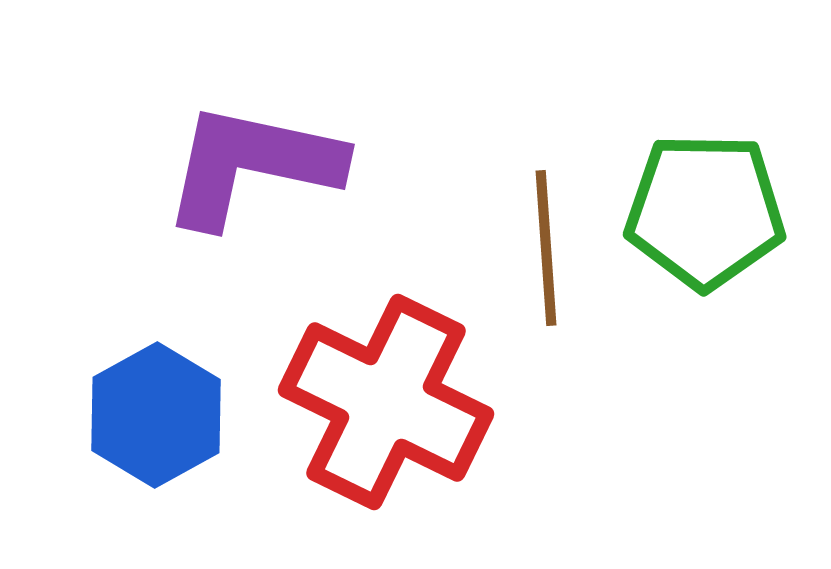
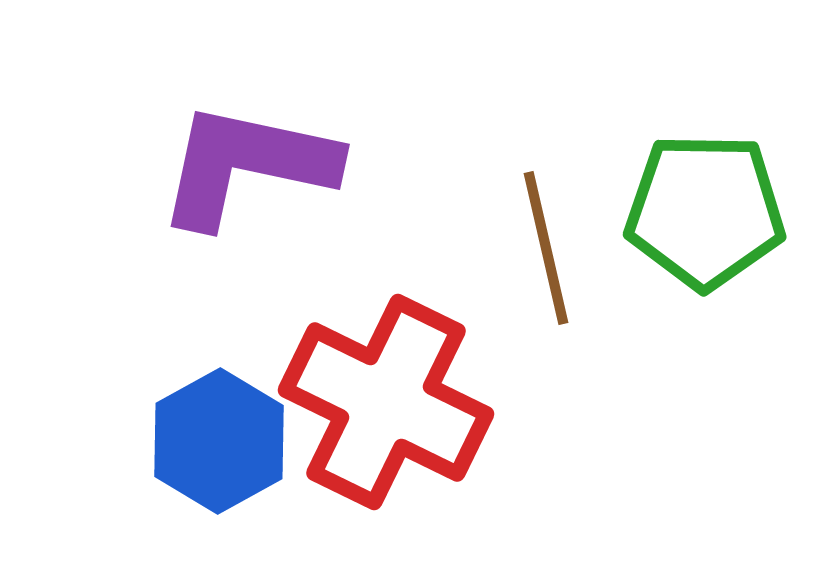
purple L-shape: moved 5 px left
brown line: rotated 9 degrees counterclockwise
blue hexagon: moved 63 px right, 26 px down
